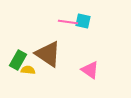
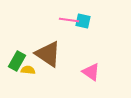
pink line: moved 1 px right, 2 px up
green rectangle: moved 1 px left, 1 px down
pink triangle: moved 1 px right, 2 px down
